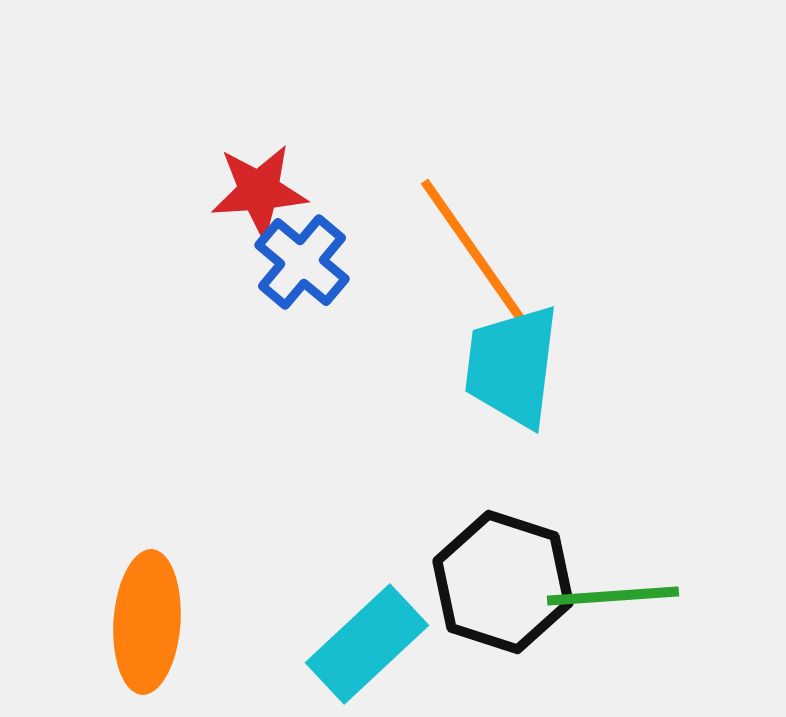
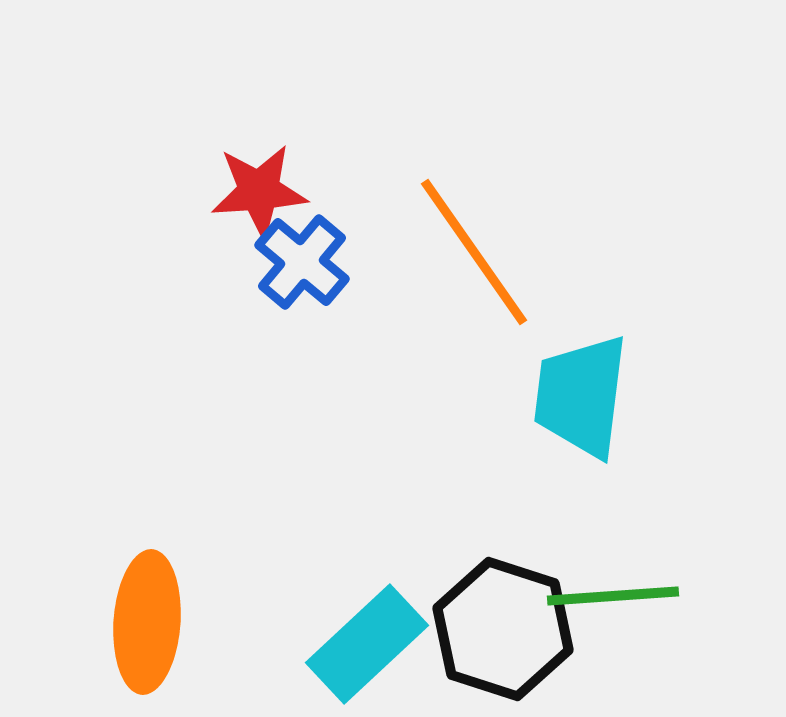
cyan trapezoid: moved 69 px right, 30 px down
black hexagon: moved 47 px down
